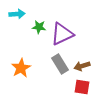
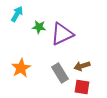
cyan arrow: rotated 56 degrees counterclockwise
gray rectangle: moved 9 px down
